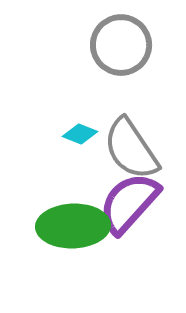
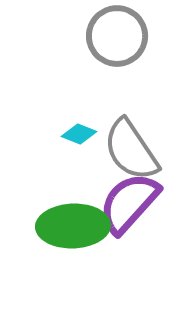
gray circle: moved 4 px left, 9 px up
cyan diamond: moved 1 px left
gray semicircle: moved 1 px down
